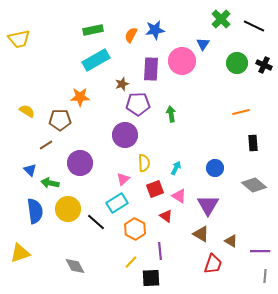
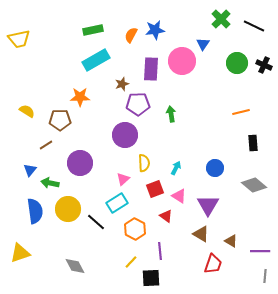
blue triangle at (30, 170): rotated 24 degrees clockwise
